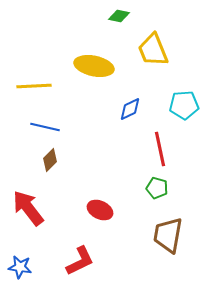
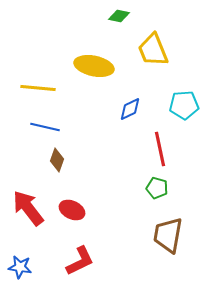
yellow line: moved 4 px right, 2 px down; rotated 8 degrees clockwise
brown diamond: moved 7 px right; rotated 25 degrees counterclockwise
red ellipse: moved 28 px left
